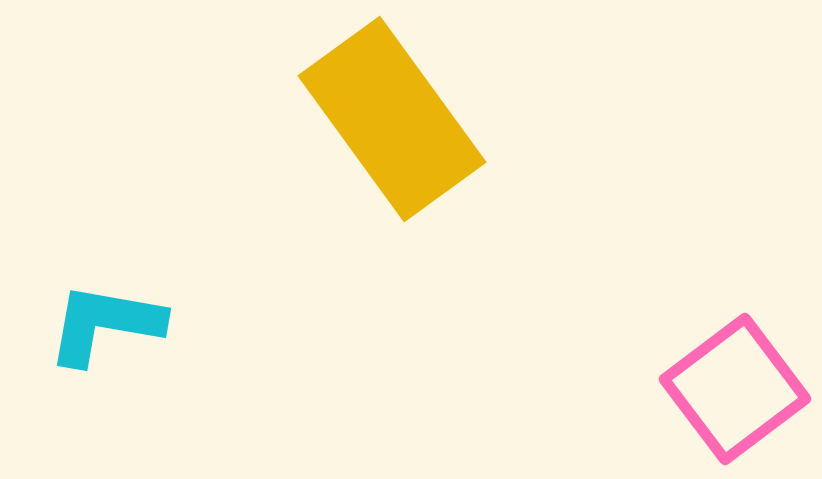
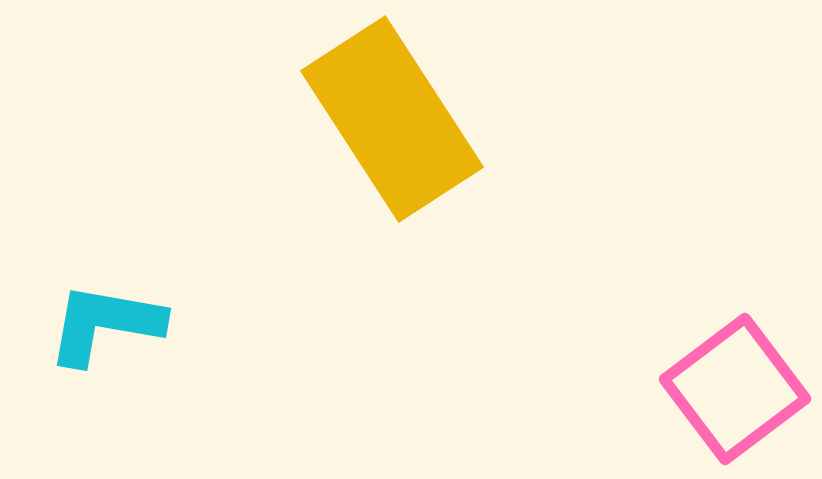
yellow rectangle: rotated 3 degrees clockwise
